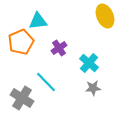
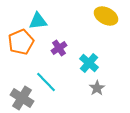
yellow ellipse: moved 1 px right; rotated 40 degrees counterclockwise
gray star: moved 4 px right; rotated 28 degrees counterclockwise
